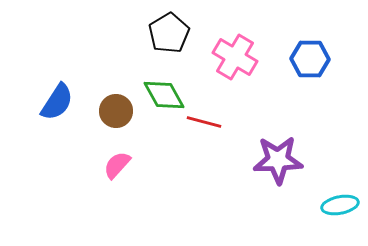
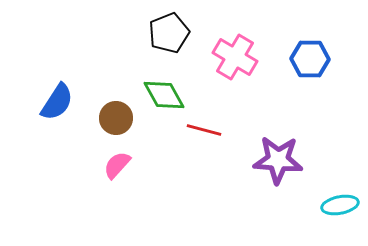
black pentagon: rotated 9 degrees clockwise
brown circle: moved 7 px down
red line: moved 8 px down
purple star: rotated 6 degrees clockwise
